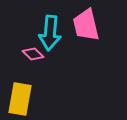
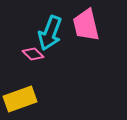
cyan arrow: rotated 16 degrees clockwise
yellow rectangle: rotated 60 degrees clockwise
